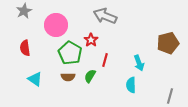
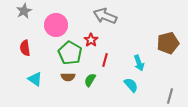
green semicircle: moved 4 px down
cyan semicircle: rotated 140 degrees clockwise
